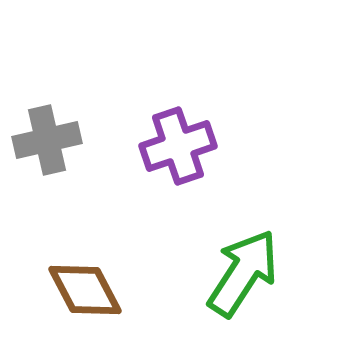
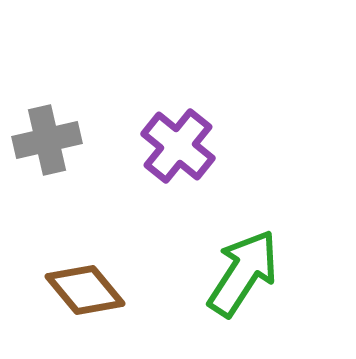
purple cross: rotated 32 degrees counterclockwise
brown diamond: rotated 12 degrees counterclockwise
